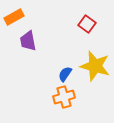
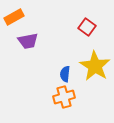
red square: moved 3 px down
purple trapezoid: rotated 90 degrees counterclockwise
yellow star: rotated 16 degrees clockwise
blue semicircle: rotated 28 degrees counterclockwise
